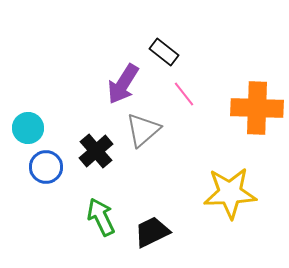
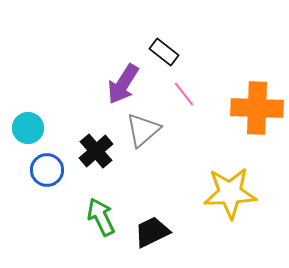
blue circle: moved 1 px right, 3 px down
